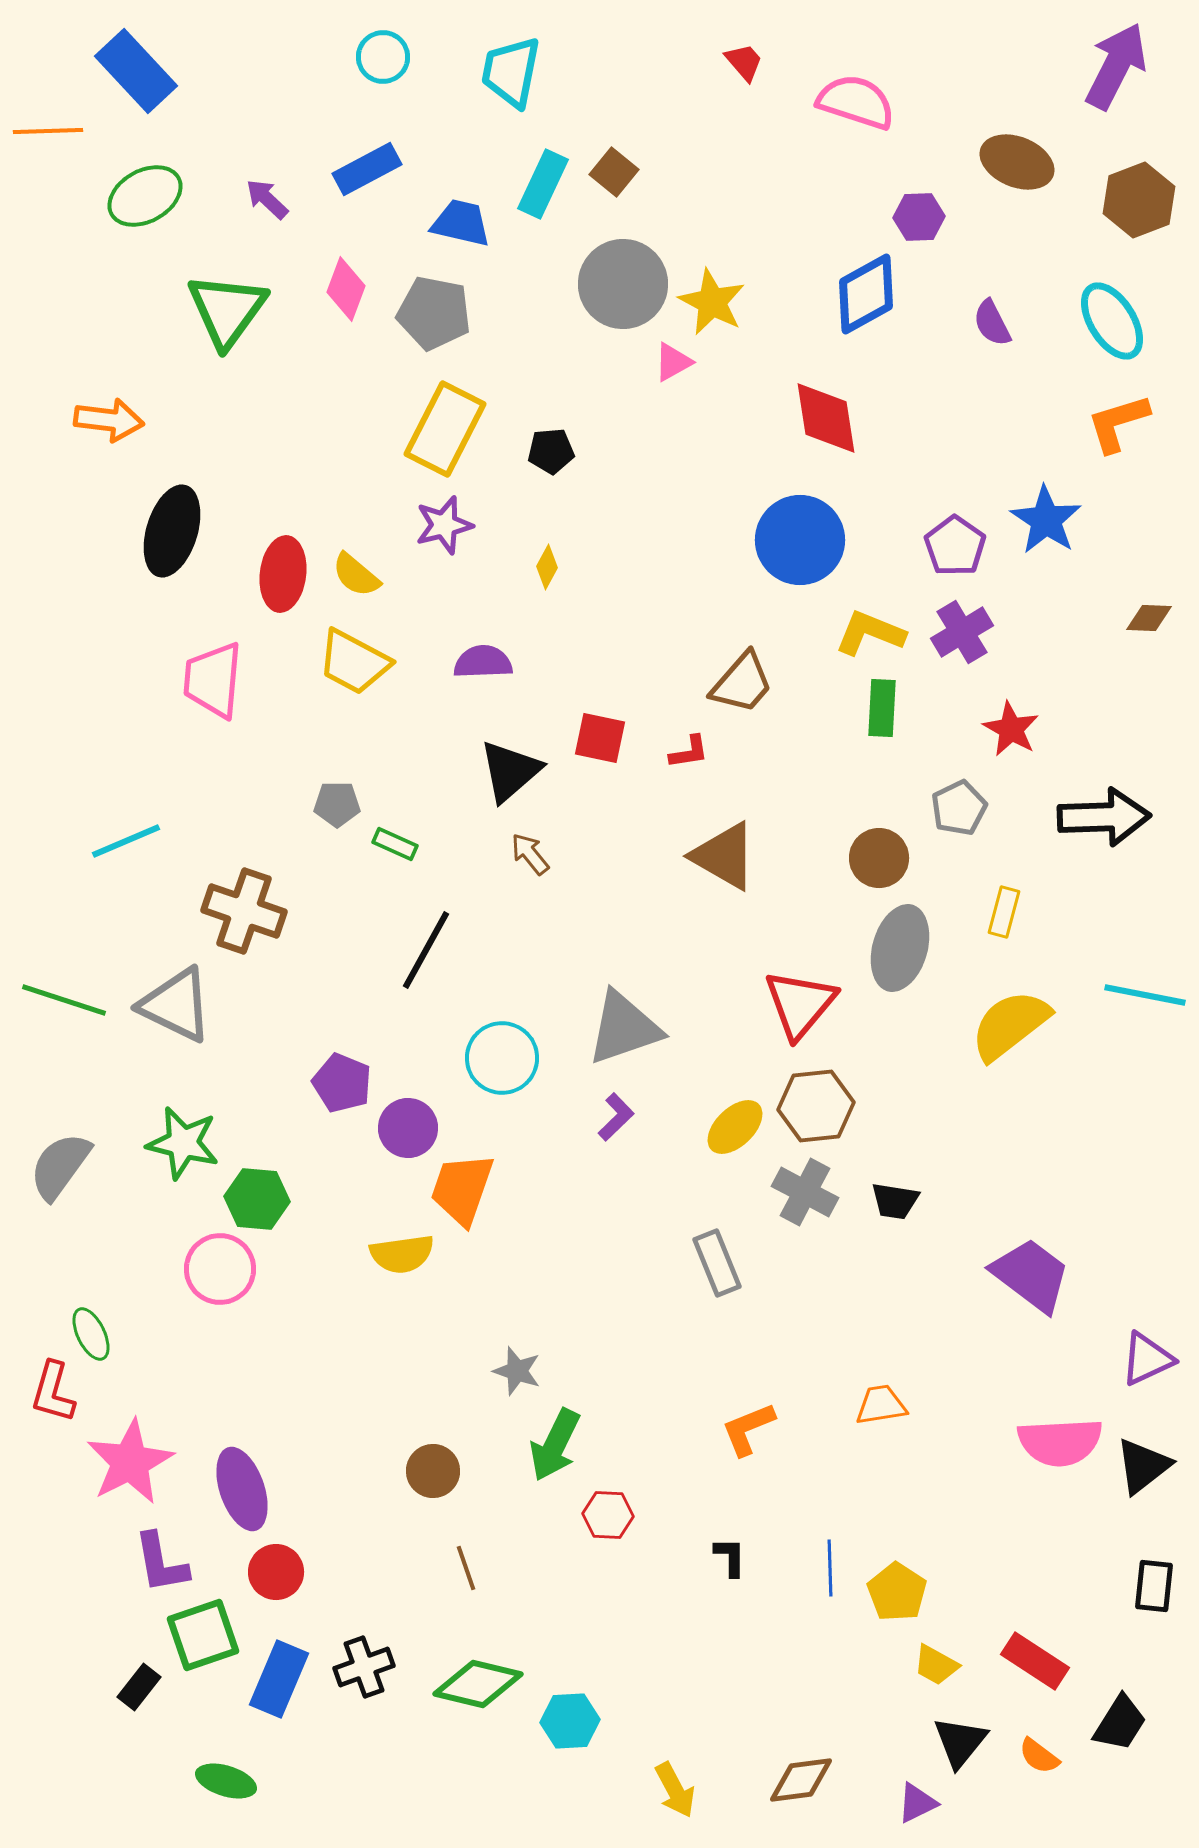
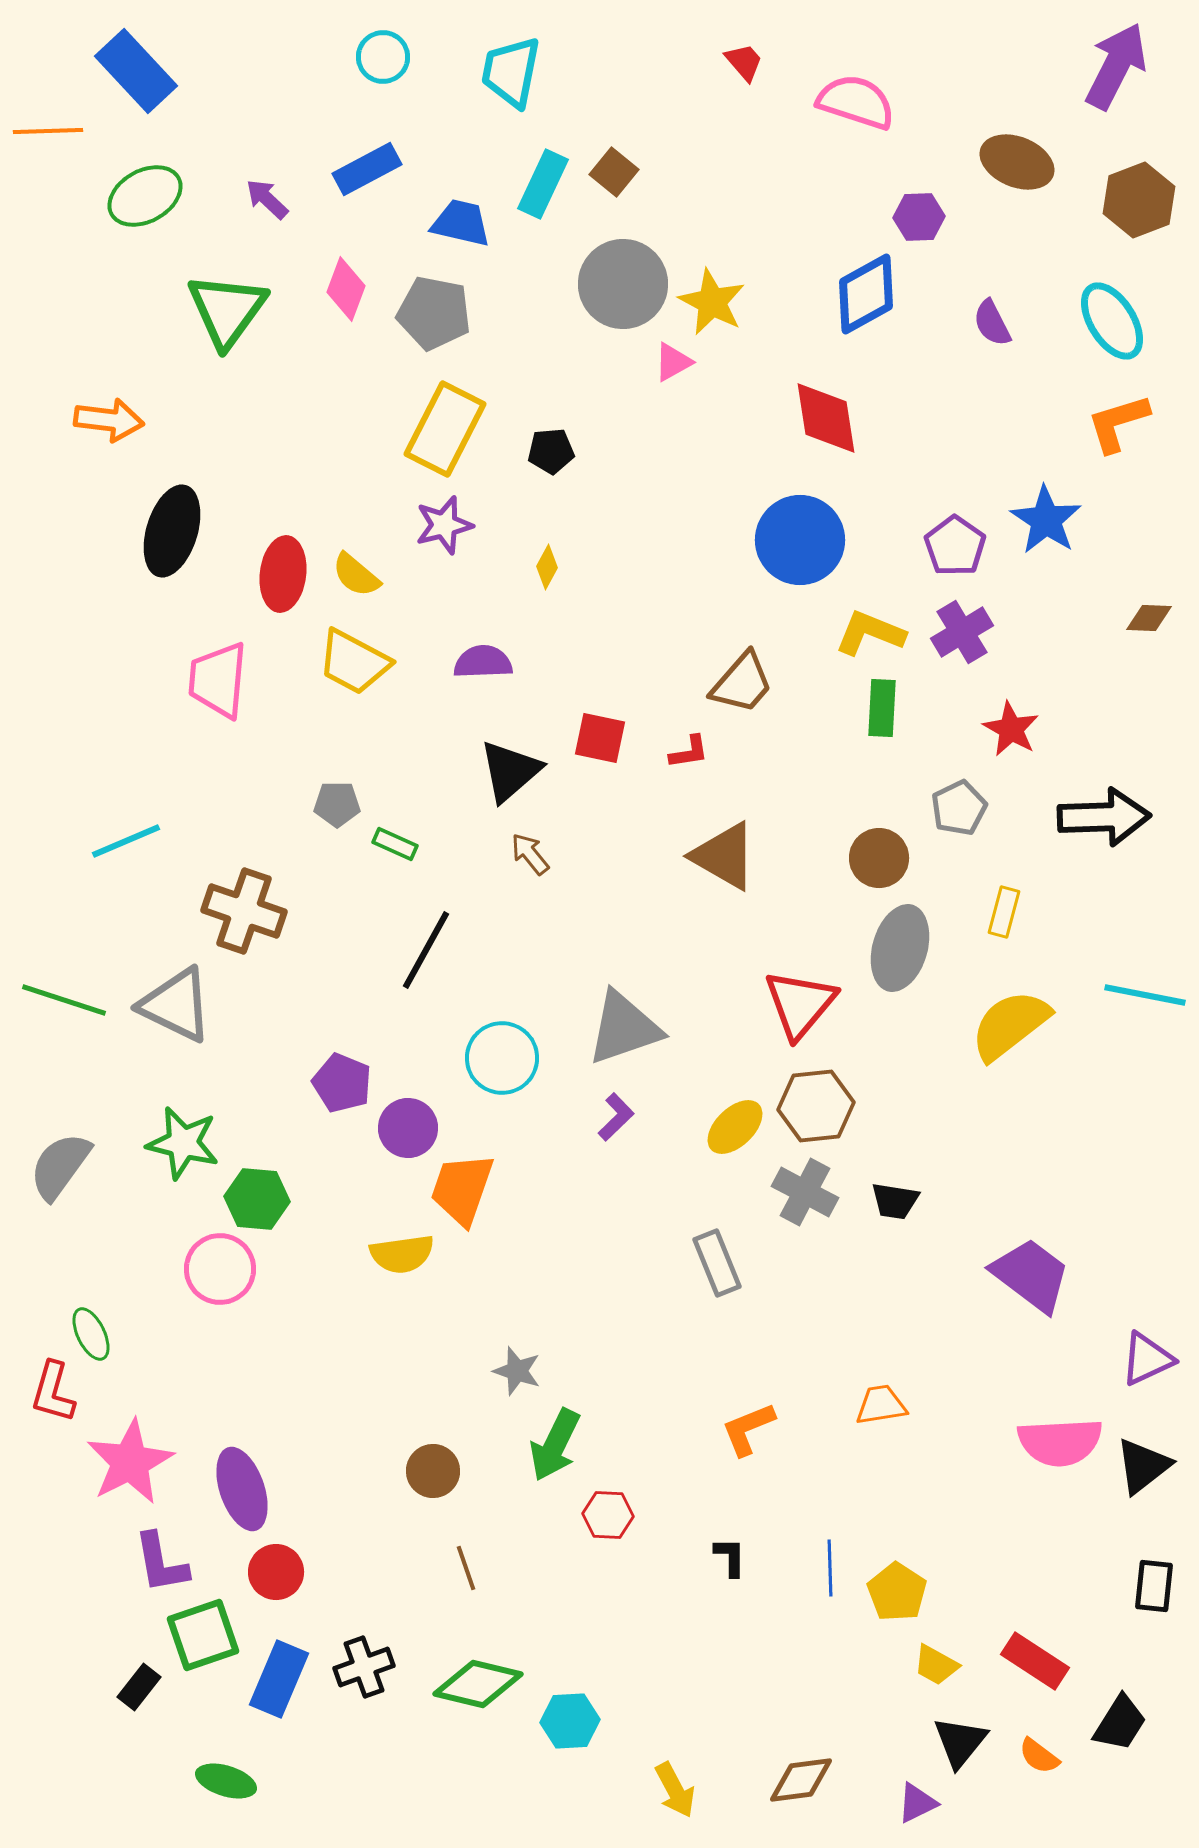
pink trapezoid at (213, 680): moved 5 px right
